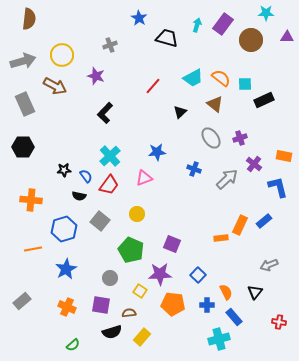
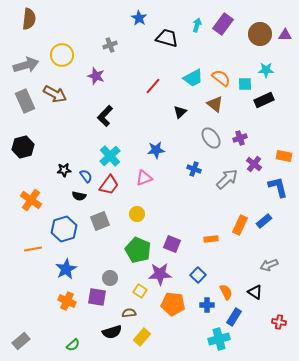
cyan star at (266, 13): moved 57 px down
purple triangle at (287, 37): moved 2 px left, 2 px up
brown circle at (251, 40): moved 9 px right, 6 px up
gray arrow at (23, 61): moved 3 px right, 4 px down
brown arrow at (55, 86): moved 8 px down
gray rectangle at (25, 104): moved 3 px up
black L-shape at (105, 113): moved 3 px down
black hexagon at (23, 147): rotated 15 degrees counterclockwise
blue star at (157, 152): moved 1 px left, 2 px up
orange cross at (31, 200): rotated 30 degrees clockwise
gray square at (100, 221): rotated 30 degrees clockwise
orange rectangle at (221, 238): moved 10 px left, 1 px down
green pentagon at (131, 250): moved 7 px right
black triangle at (255, 292): rotated 35 degrees counterclockwise
gray rectangle at (22, 301): moved 1 px left, 40 px down
purple square at (101, 305): moved 4 px left, 8 px up
orange cross at (67, 307): moved 6 px up
blue rectangle at (234, 317): rotated 72 degrees clockwise
